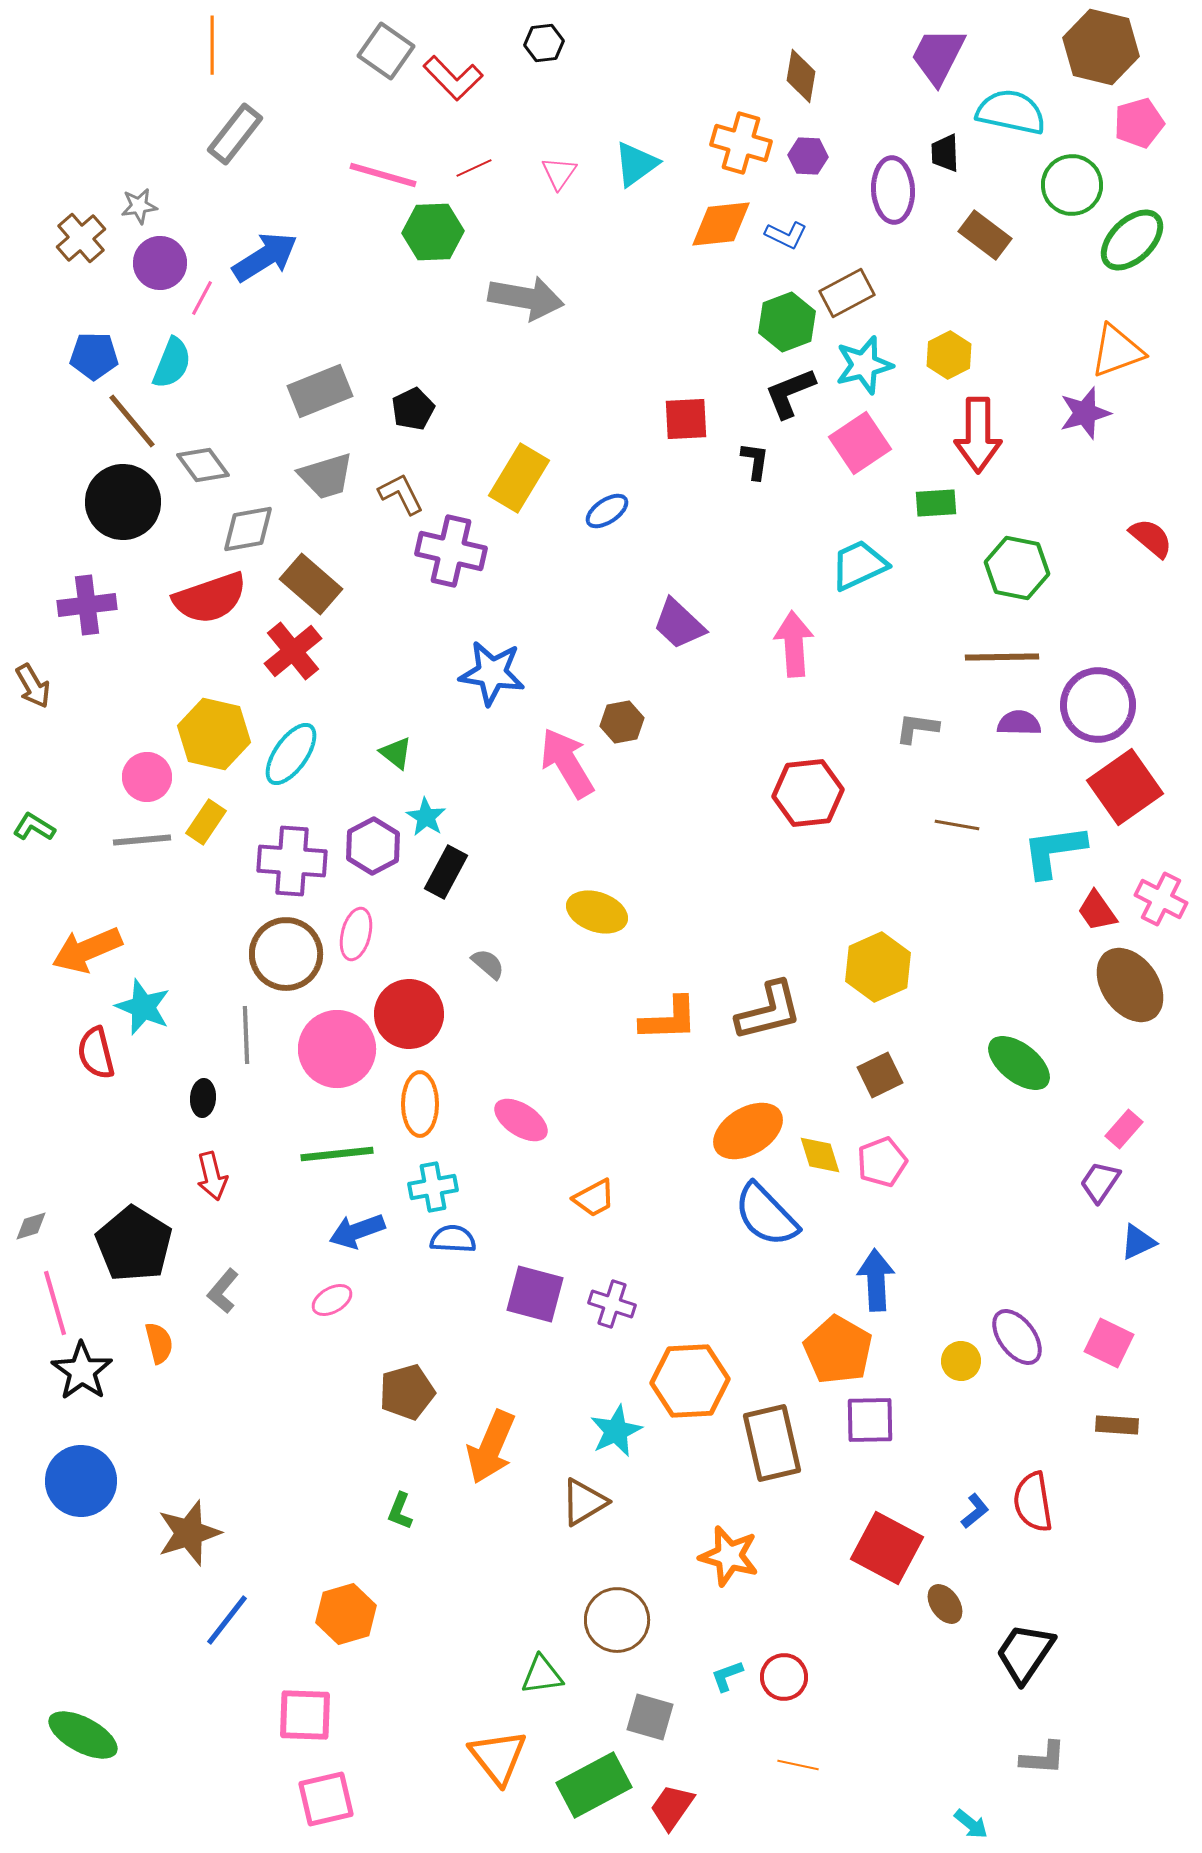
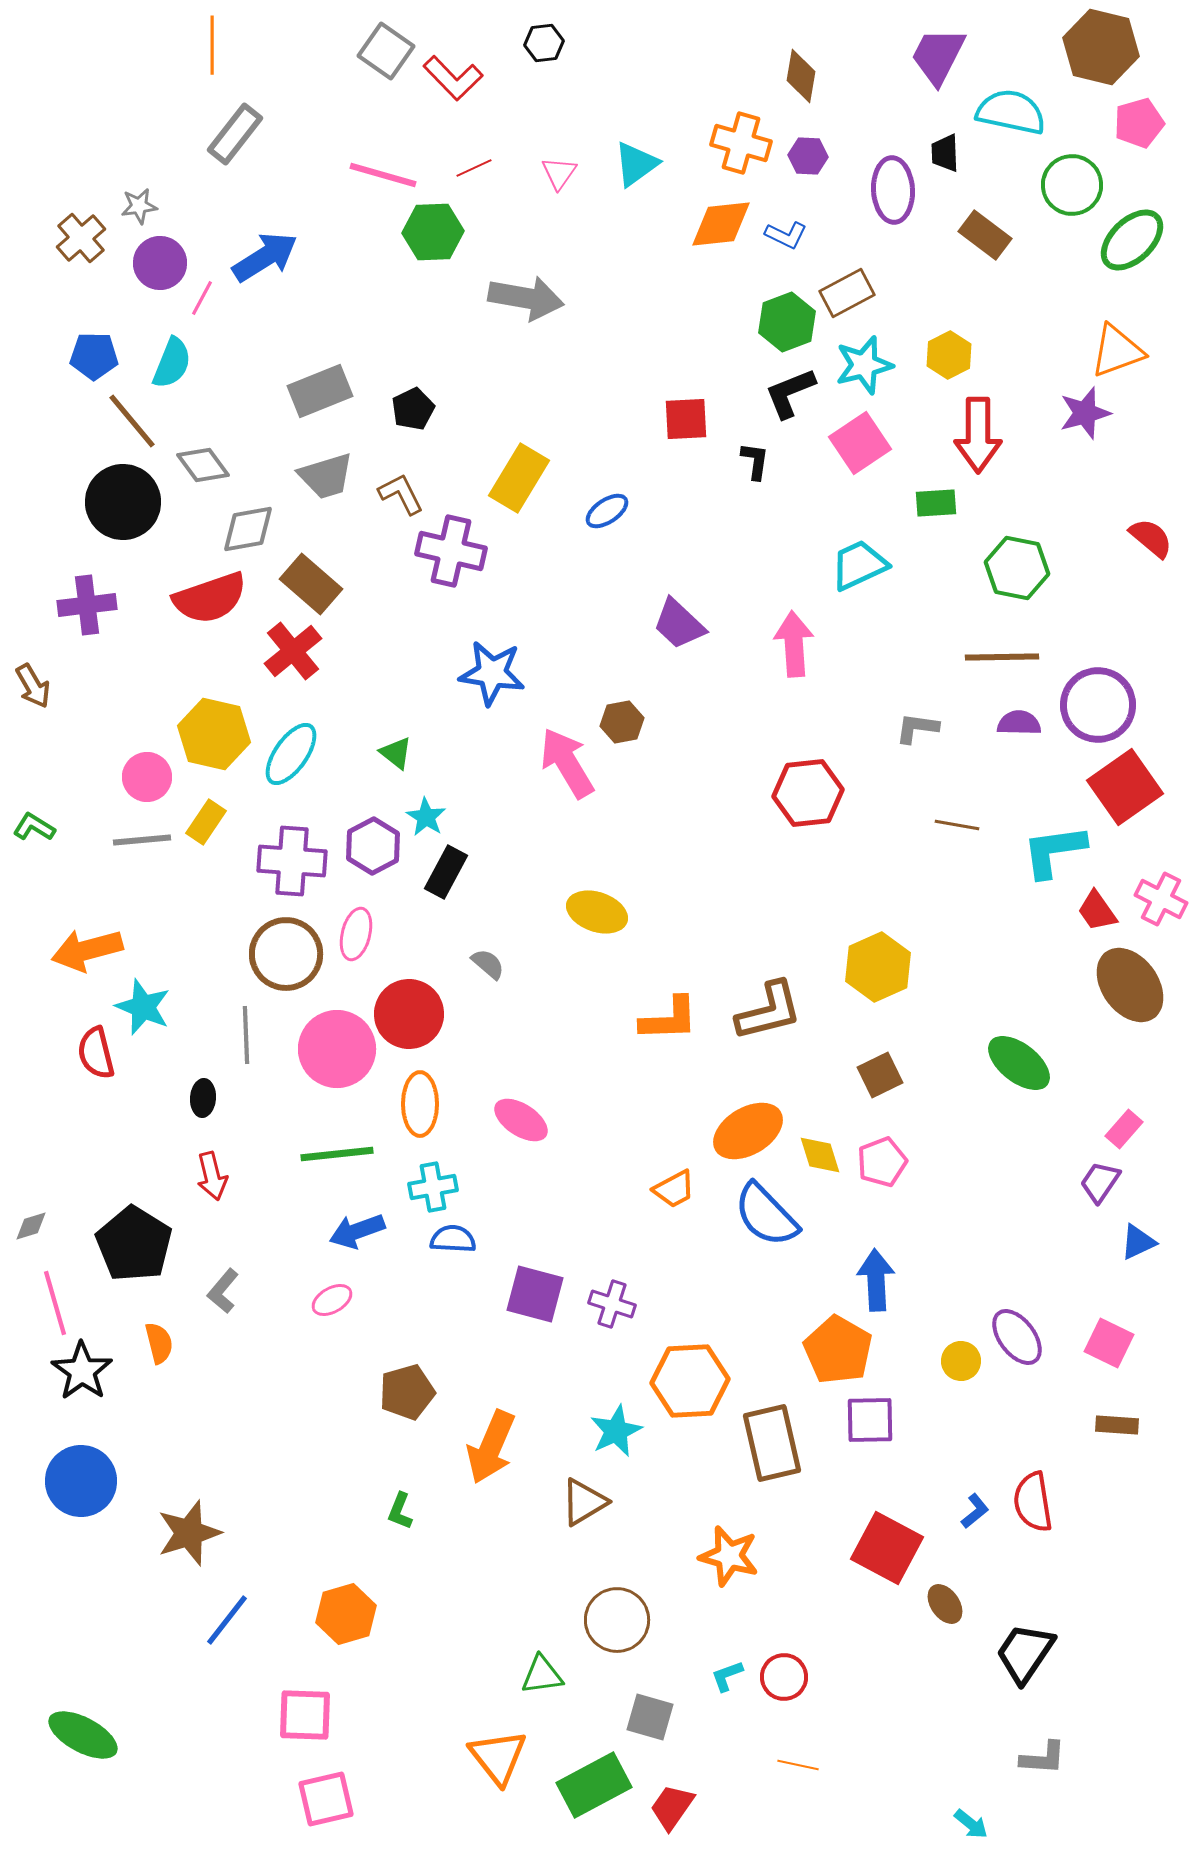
orange arrow at (87, 950): rotated 8 degrees clockwise
orange trapezoid at (594, 1198): moved 80 px right, 9 px up
